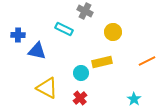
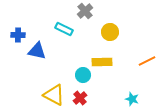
gray cross: rotated 21 degrees clockwise
yellow circle: moved 3 px left
yellow rectangle: rotated 12 degrees clockwise
cyan circle: moved 2 px right, 2 px down
yellow triangle: moved 7 px right, 7 px down
cyan star: moved 2 px left; rotated 16 degrees counterclockwise
